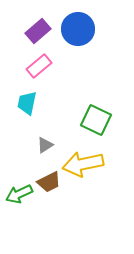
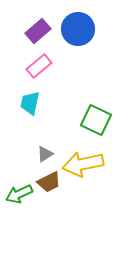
cyan trapezoid: moved 3 px right
gray triangle: moved 9 px down
